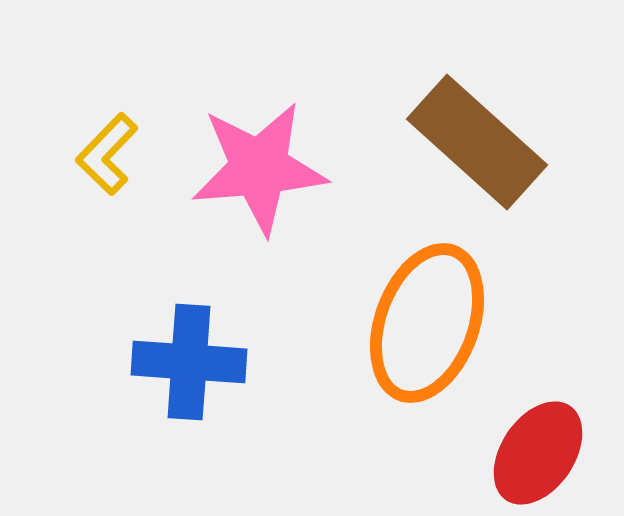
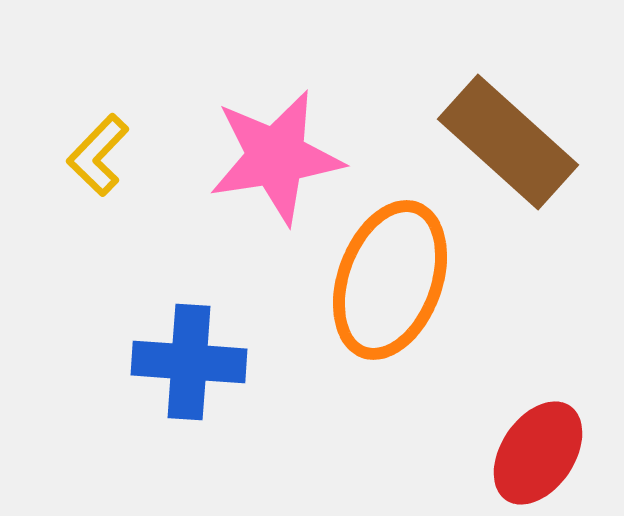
brown rectangle: moved 31 px right
yellow L-shape: moved 9 px left, 1 px down
pink star: moved 17 px right, 11 px up; rotated 4 degrees counterclockwise
orange ellipse: moved 37 px left, 43 px up
